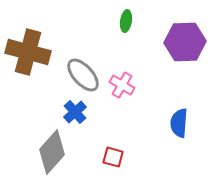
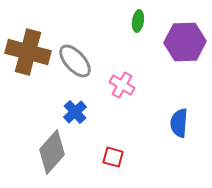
green ellipse: moved 12 px right
gray ellipse: moved 8 px left, 14 px up
